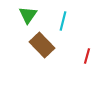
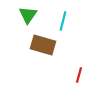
brown rectangle: moved 1 px right; rotated 30 degrees counterclockwise
red line: moved 8 px left, 19 px down
